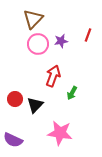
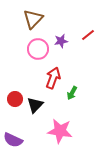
red line: rotated 32 degrees clockwise
pink circle: moved 5 px down
red arrow: moved 2 px down
pink star: moved 2 px up
